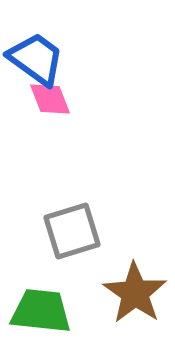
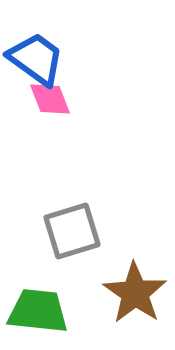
green trapezoid: moved 3 px left
